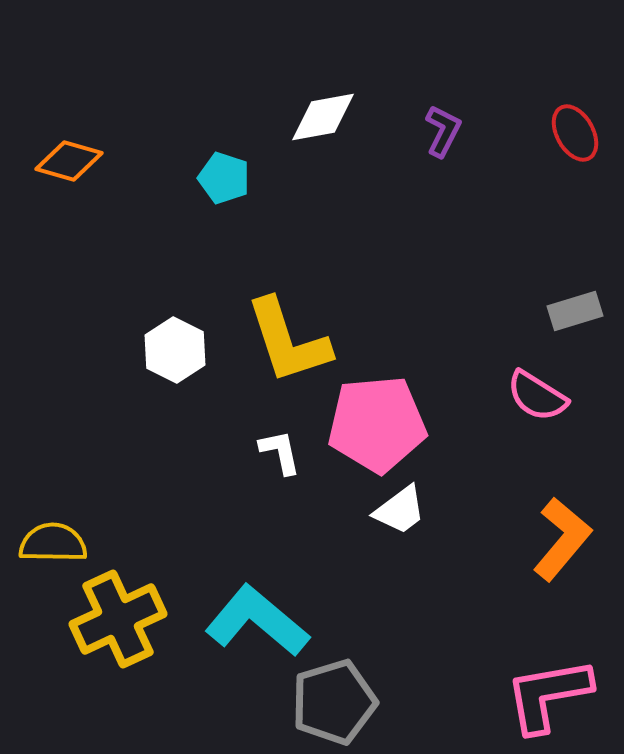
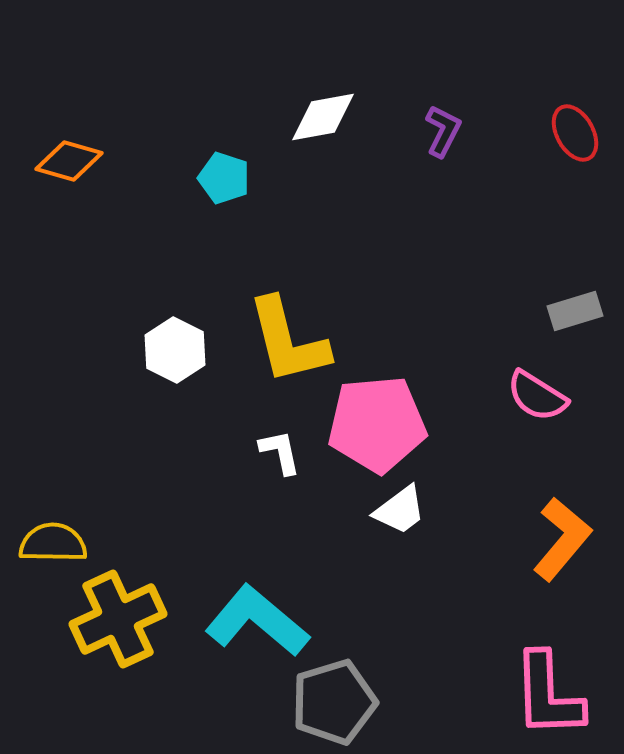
yellow L-shape: rotated 4 degrees clockwise
pink L-shape: rotated 82 degrees counterclockwise
